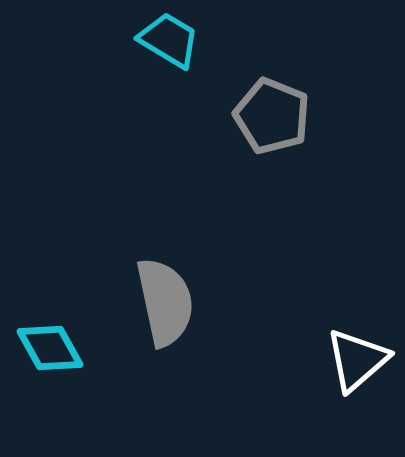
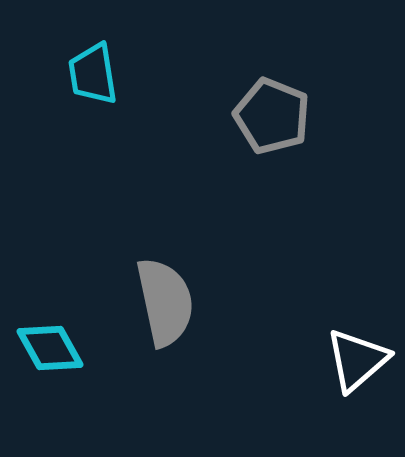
cyan trapezoid: moved 76 px left, 34 px down; rotated 130 degrees counterclockwise
